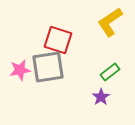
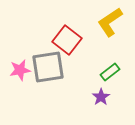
red square: moved 9 px right; rotated 20 degrees clockwise
